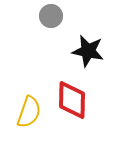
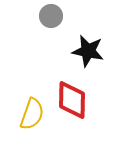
yellow semicircle: moved 3 px right, 2 px down
